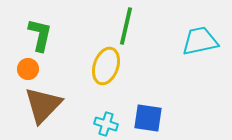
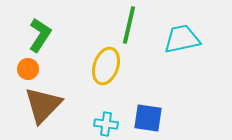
green line: moved 3 px right, 1 px up
green L-shape: rotated 20 degrees clockwise
cyan trapezoid: moved 18 px left, 2 px up
cyan cross: rotated 10 degrees counterclockwise
